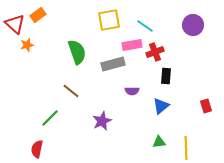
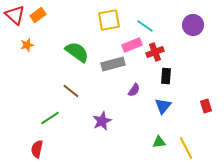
red triangle: moved 9 px up
pink rectangle: rotated 12 degrees counterclockwise
green semicircle: rotated 35 degrees counterclockwise
purple semicircle: moved 2 px right, 1 px up; rotated 56 degrees counterclockwise
blue triangle: moved 2 px right; rotated 12 degrees counterclockwise
green line: rotated 12 degrees clockwise
yellow line: rotated 25 degrees counterclockwise
